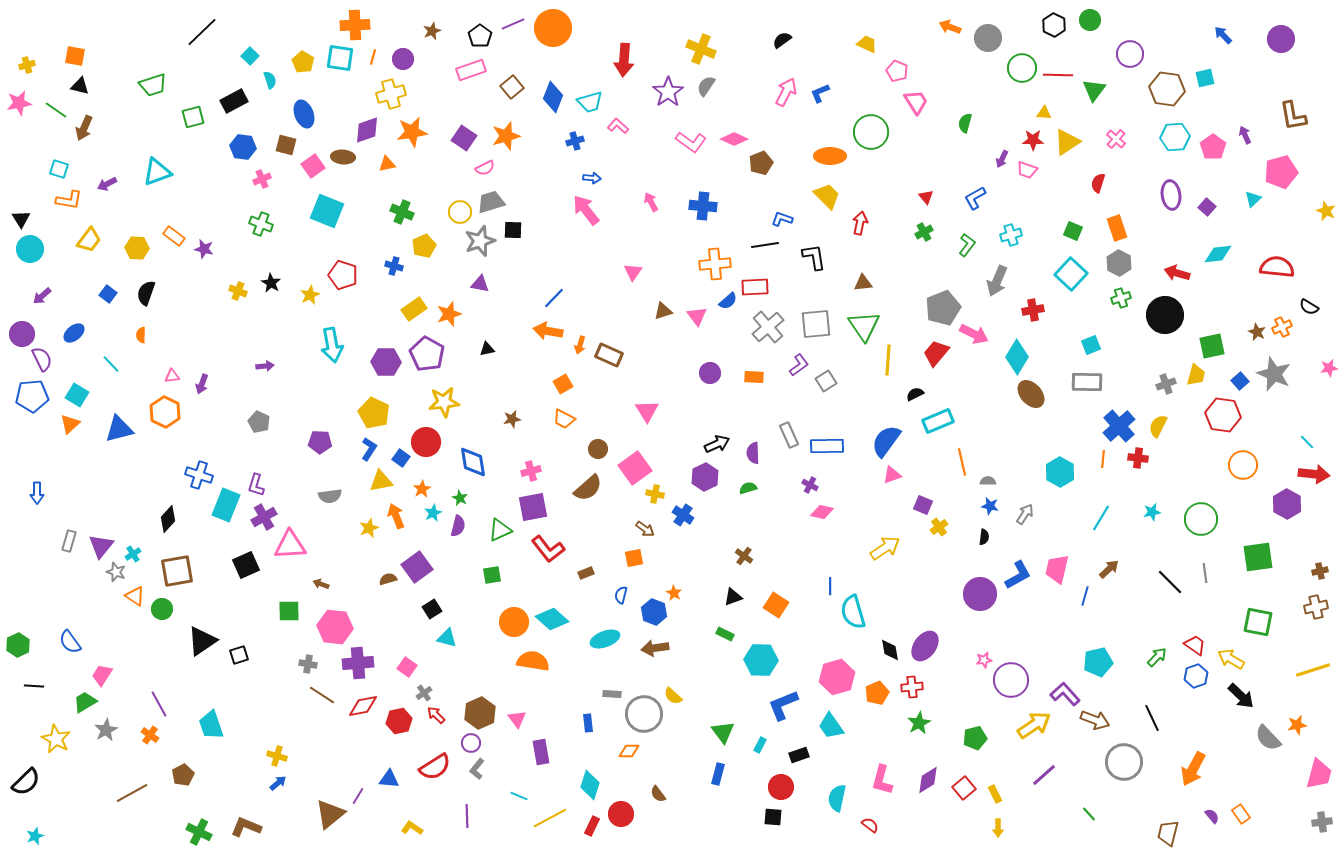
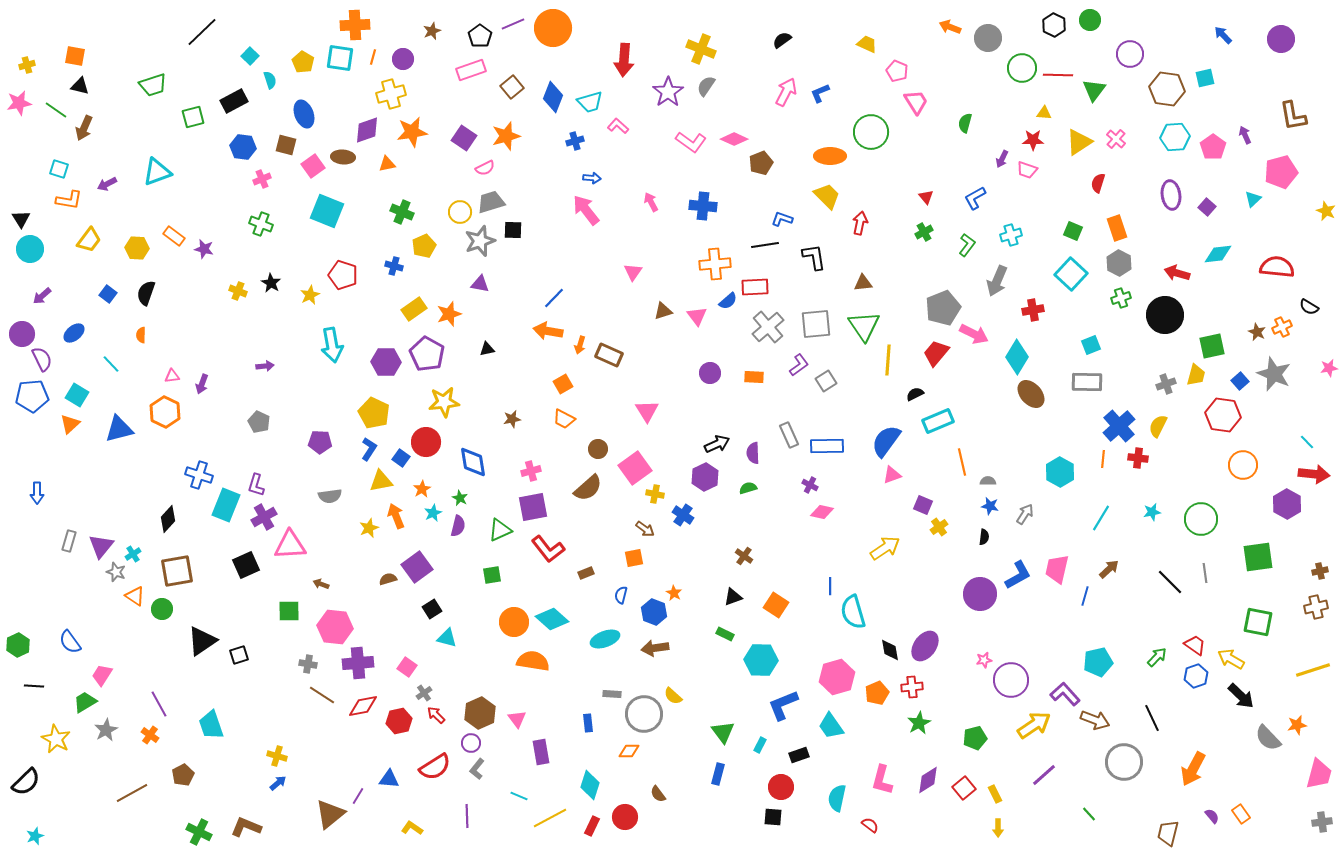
yellow triangle at (1067, 142): moved 12 px right
red circle at (621, 814): moved 4 px right, 3 px down
